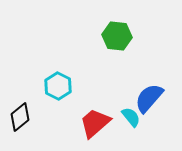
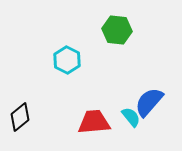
green hexagon: moved 6 px up
cyan hexagon: moved 9 px right, 26 px up
blue semicircle: moved 4 px down
red trapezoid: moved 1 px left, 1 px up; rotated 36 degrees clockwise
